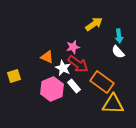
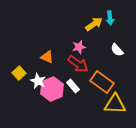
cyan arrow: moved 9 px left, 18 px up
pink star: moved 6 px right
white semicircle: moved 1 px left, 2 px up
white star: moved 25 px left, 13 px down
yellow square: moved 5 px right, 3 px up; rotated 24 degrees counterclockwise
white rectangle: moved 1 px left
yellow triangle: moved 2 px right
